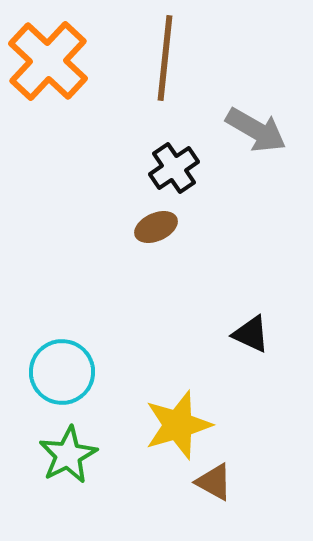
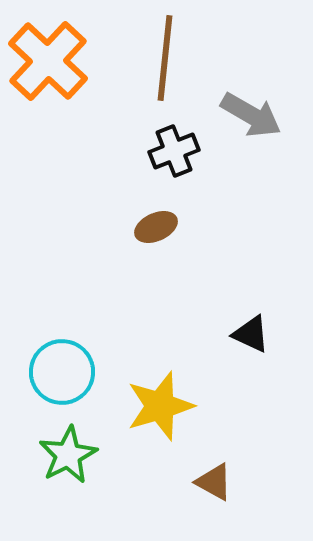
gray arrow: moved 5 px left, 15 px up
black cross: moved 17 px up; rotated 12 degrees clockwise
yellow star: moved 18 px left, 19 px up
